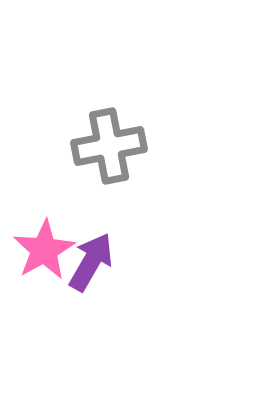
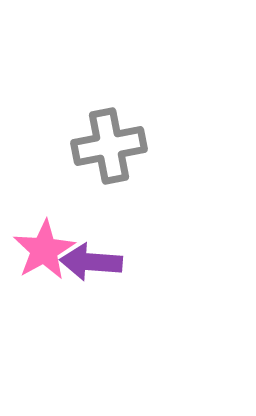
purple arrow: rotated 116 degrees counterclockwise
